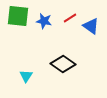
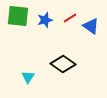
blue star: moved 1 px right, 1 px up; rotated 28 degrees counterclockwise
cyan triangle: moved 2 px right, 1 px down
